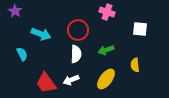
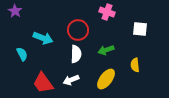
cyan arrow: moved 2 px right, 4 px down
red trapezoid: moved 3 px left
